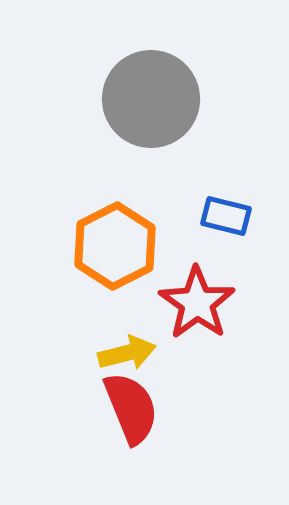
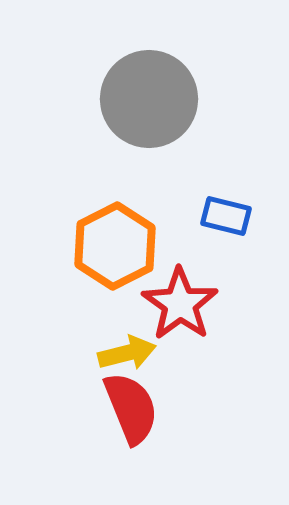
gray circle: moved 2 px left
red star: moved 17 px left, 1 px down
